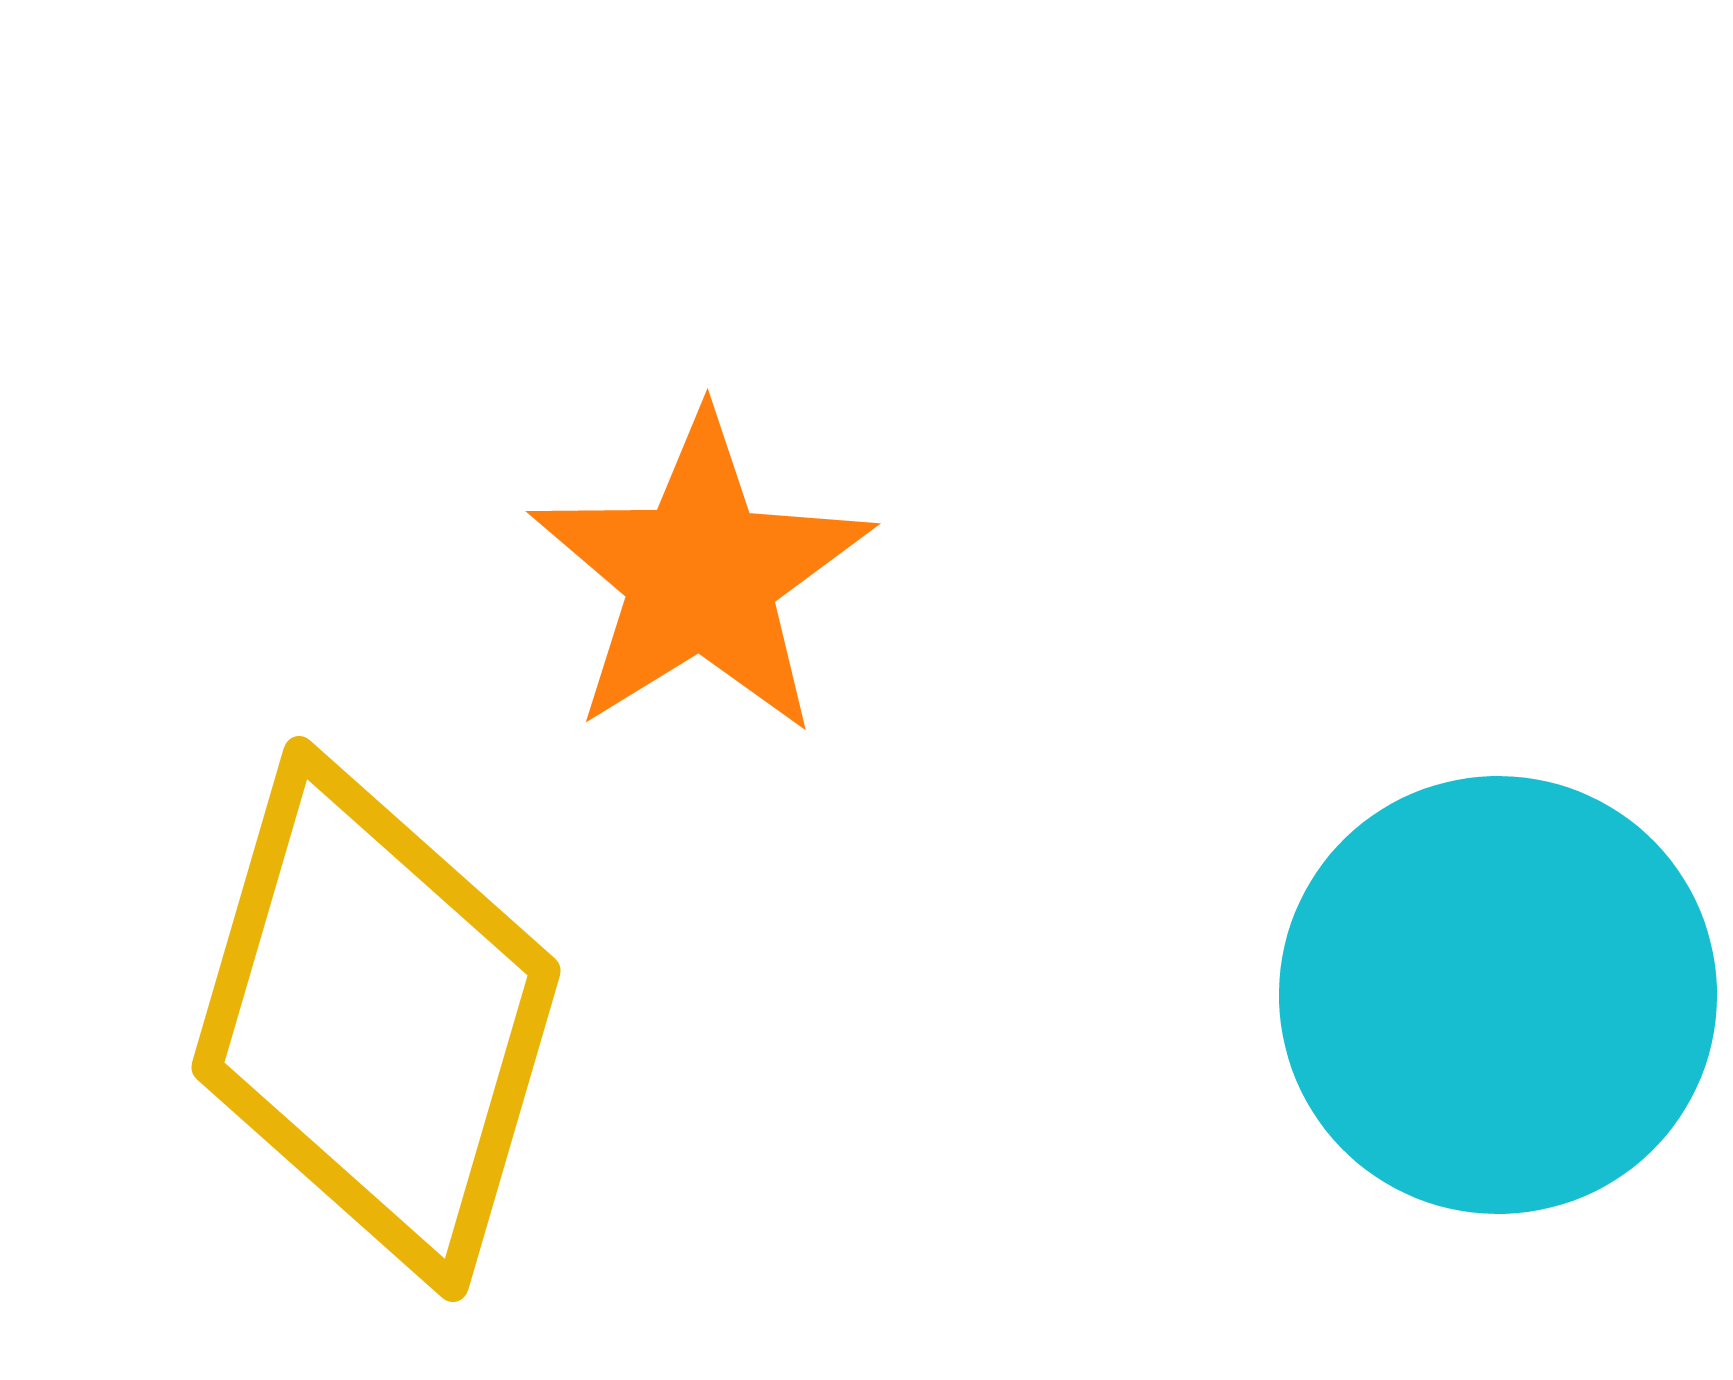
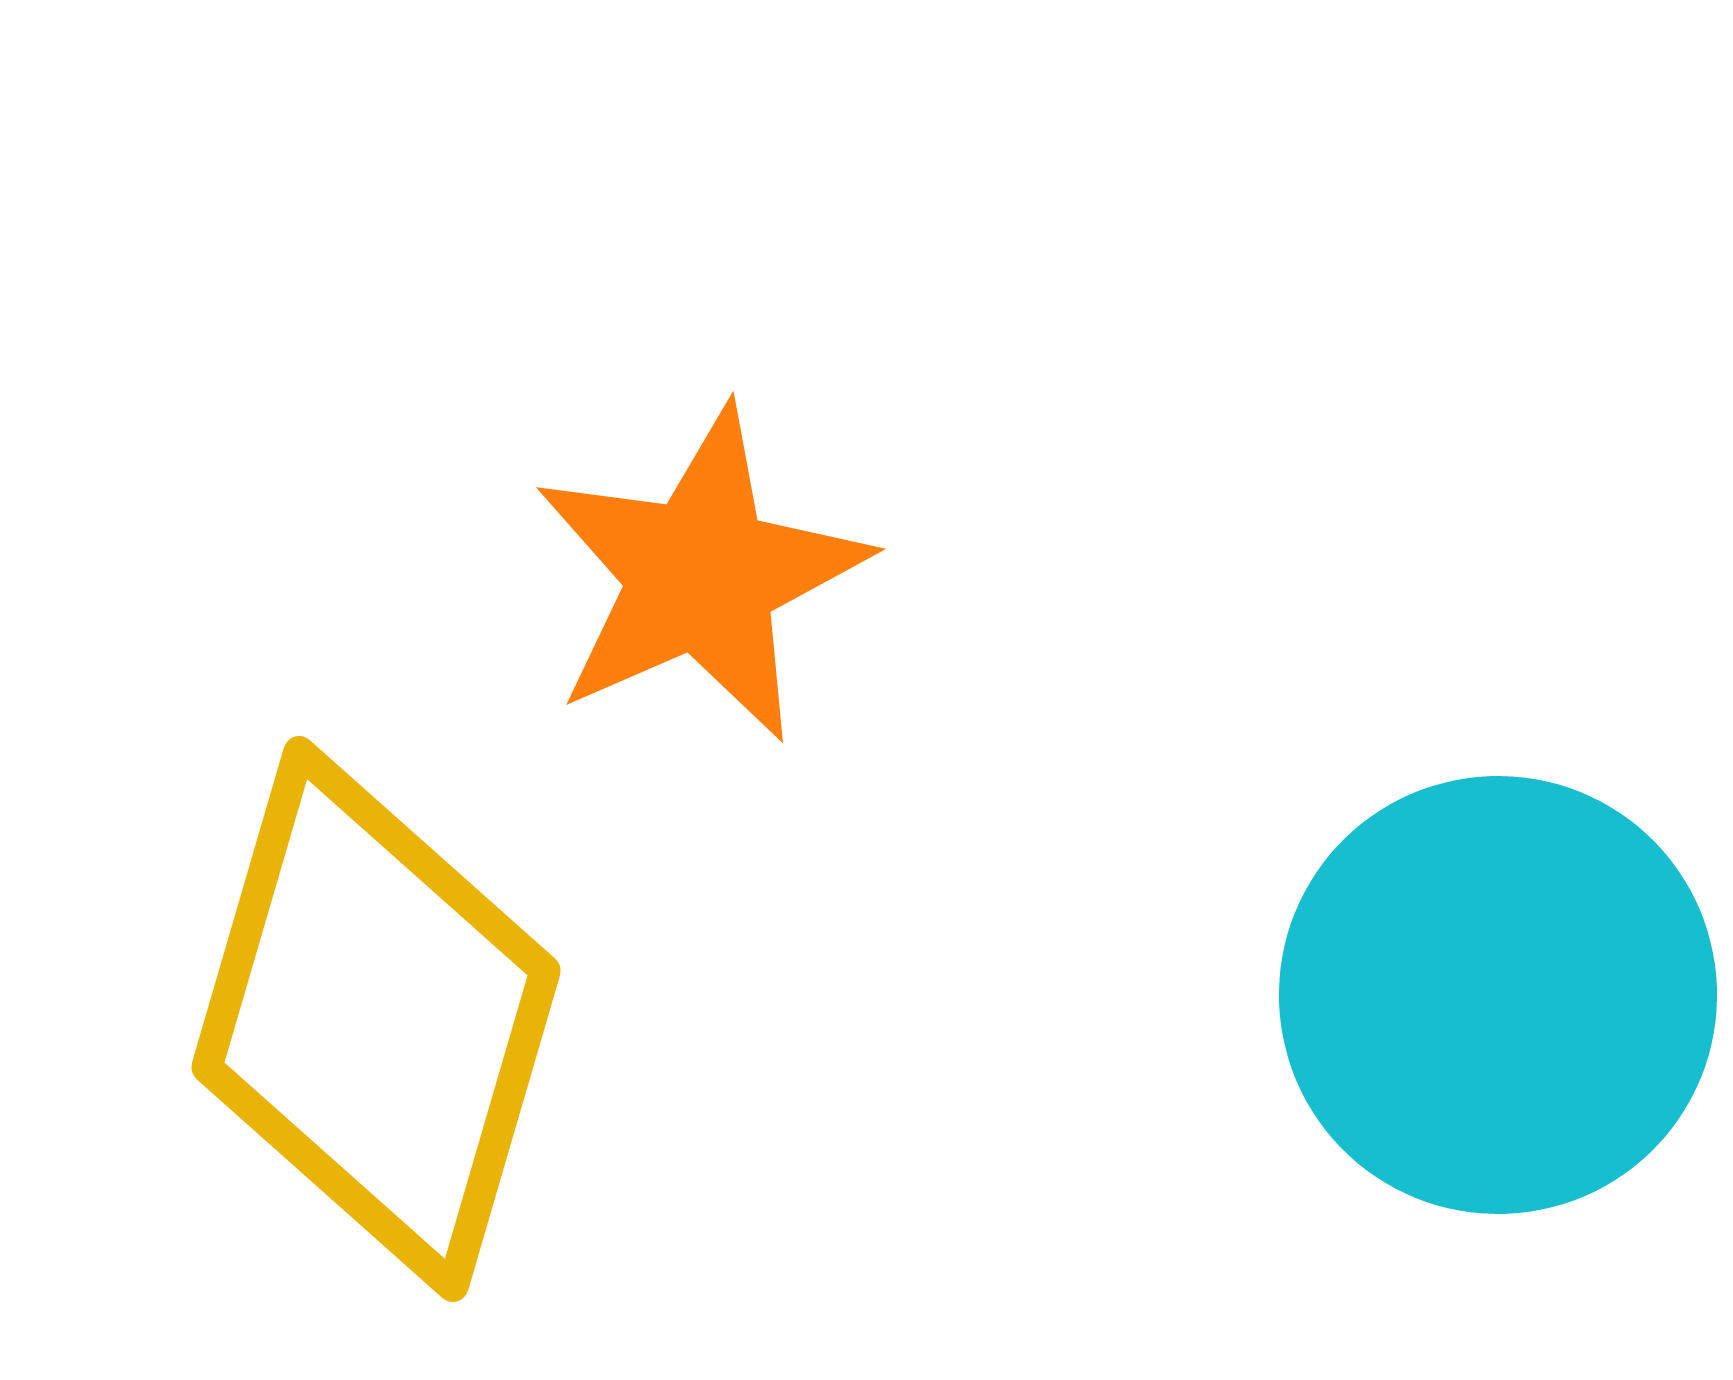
orange star: rotated 8 degrees clockwise
